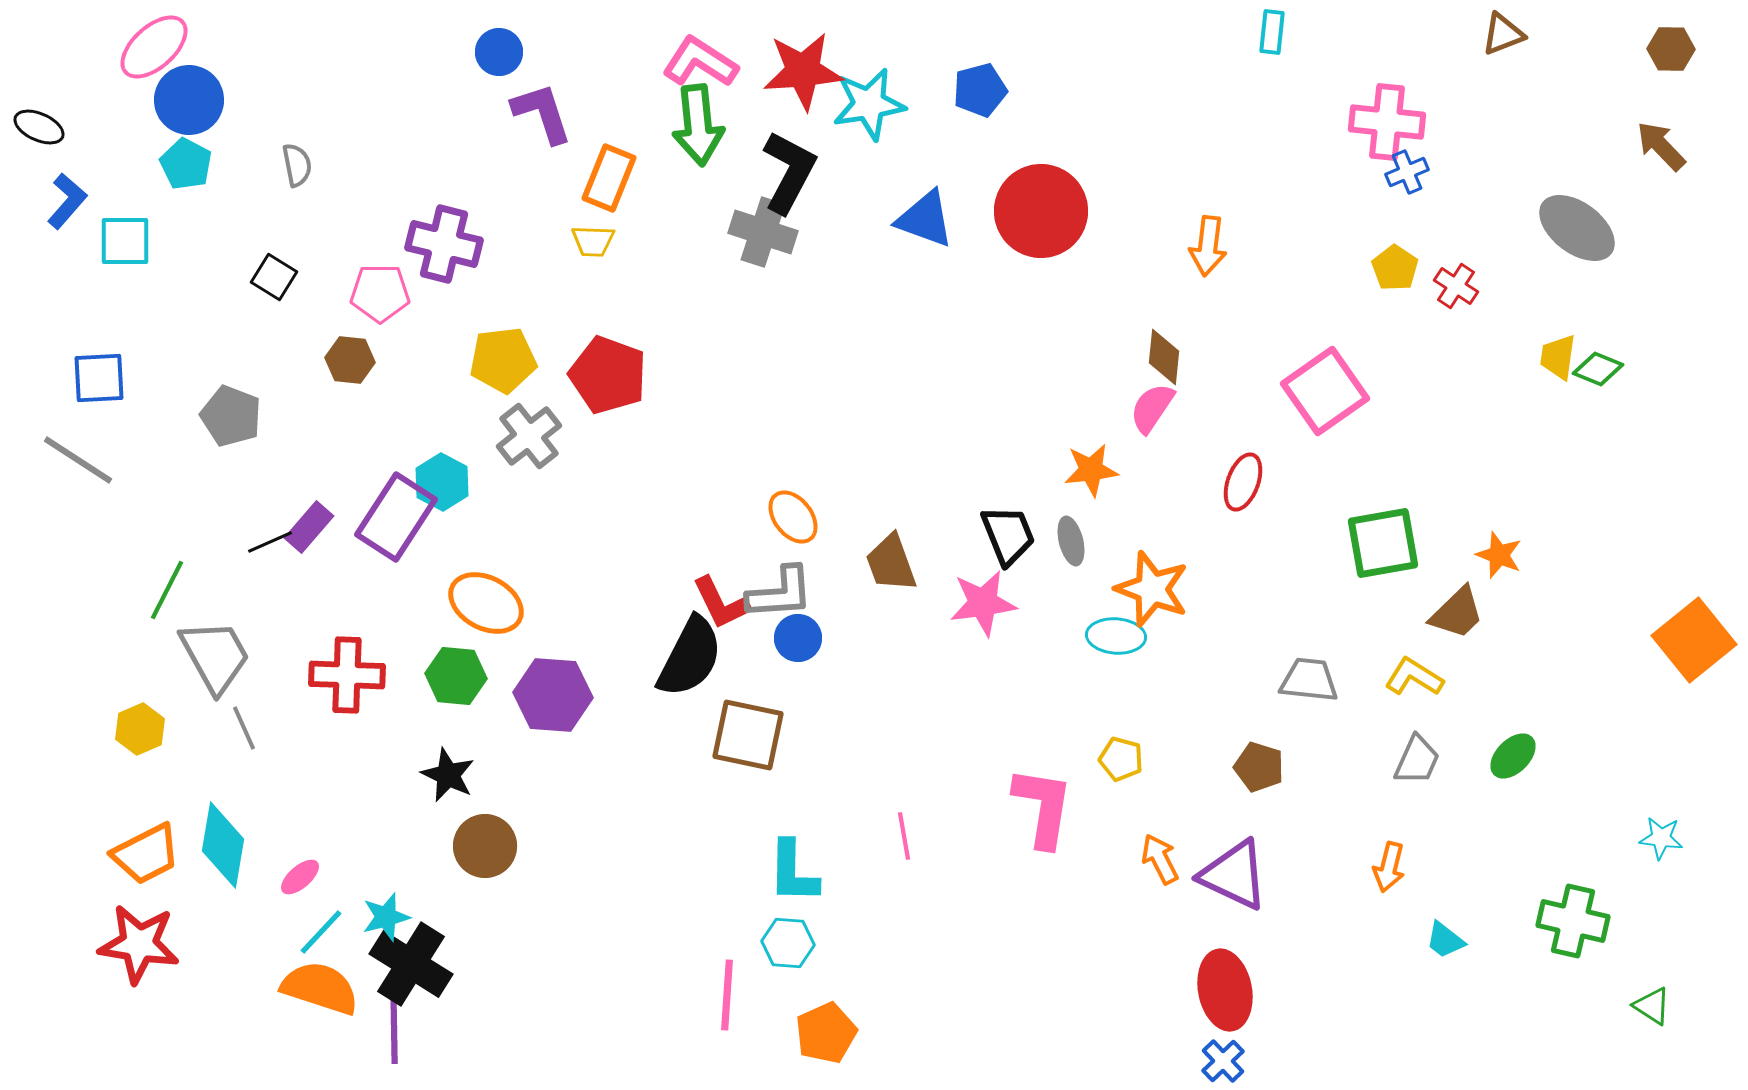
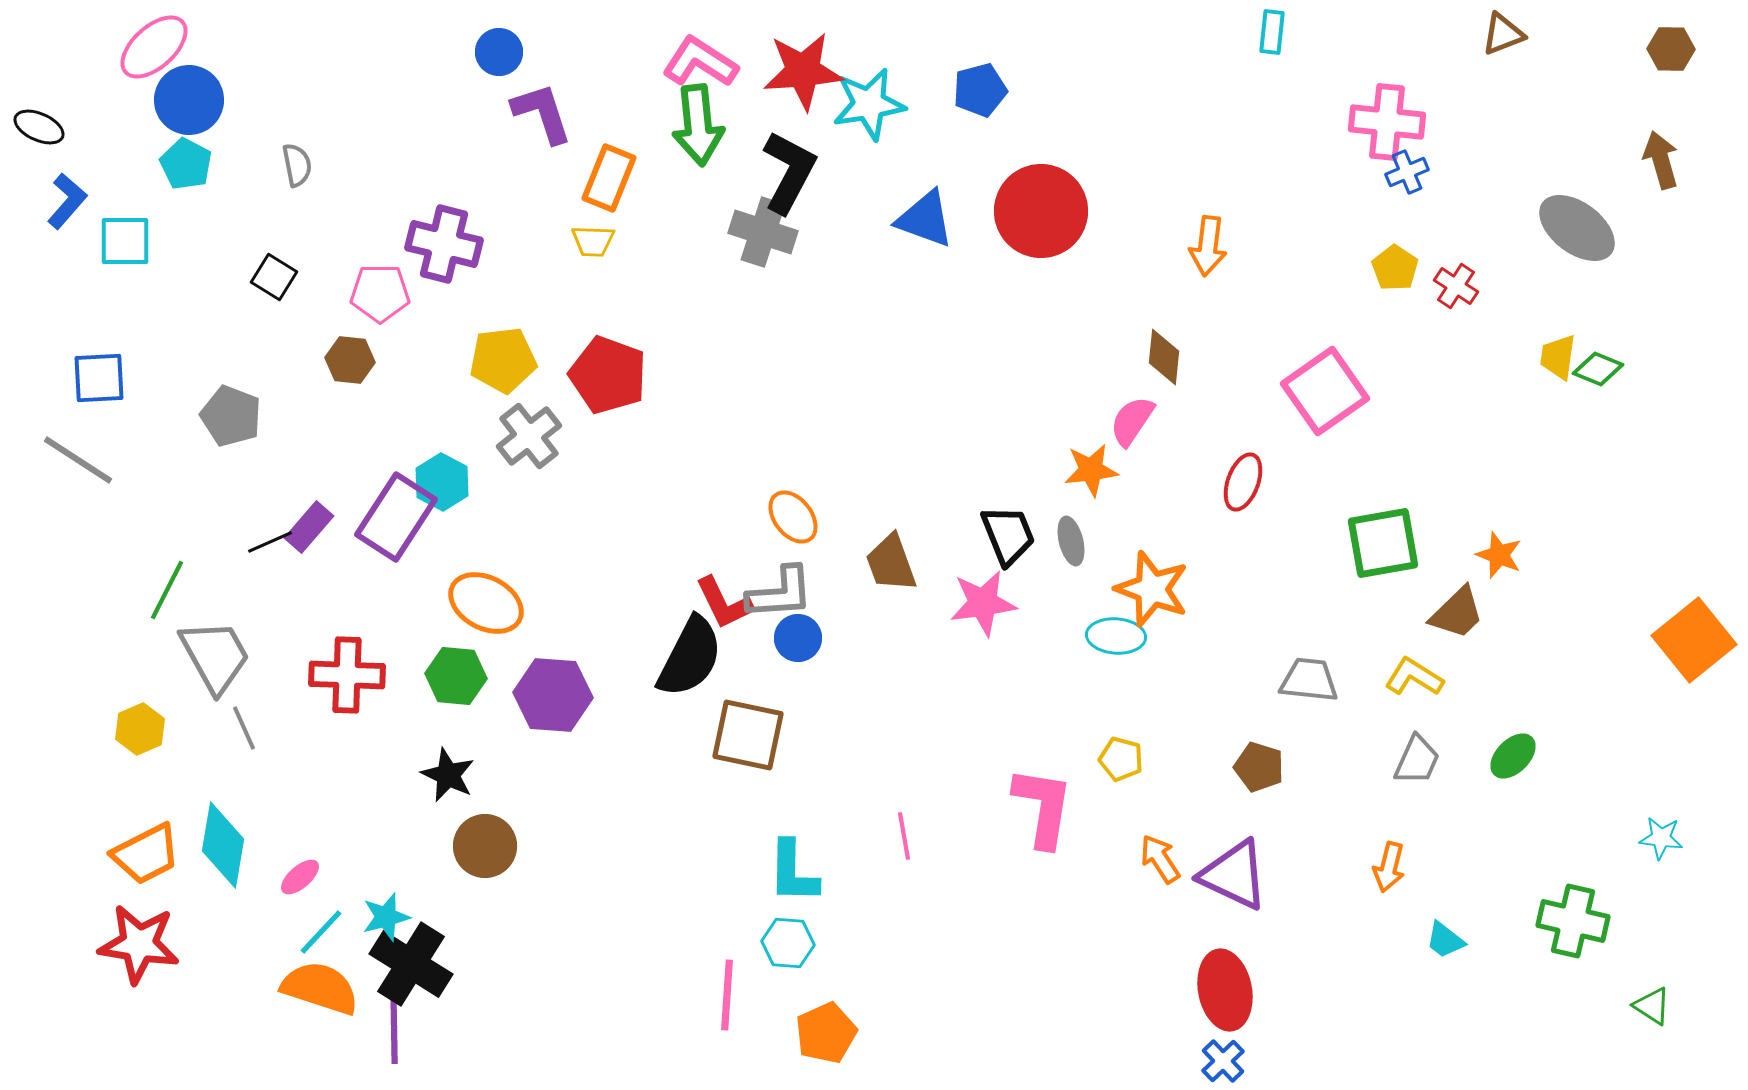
brown arrow at (1661, 146): moved 14 px down; rotated 28 degrees clockwise
pink semicircle at (1152, 408): moved 20 px left, 13 px down
red L-shape at (721, 603): moved 3 px right
orange arrow at (1160, 859): rotated 6 degrees counterclockwise
